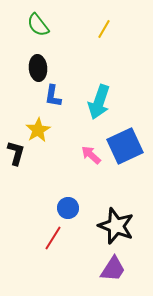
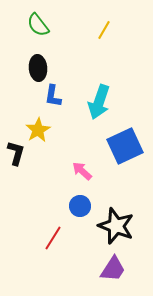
yellow line: moved 1 px down
pink arrow: moved 9 px left, 16 px down
blue circle: moved 12 px right, 2 px up
